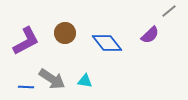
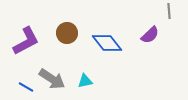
gray line: rotated 56 degrees counterclockwise
brown circle: moved 2 px right
cyan triangle: rotated 21 degrees counterclockwise
blue line: rotated 28 degrees clockwise
